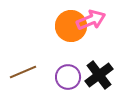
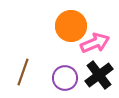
pink arrow: moved 4 px right, 23 px down
brown line: rotated 48 degrees counterclockwise
purple circle: moved 3 px left, 1 px down
